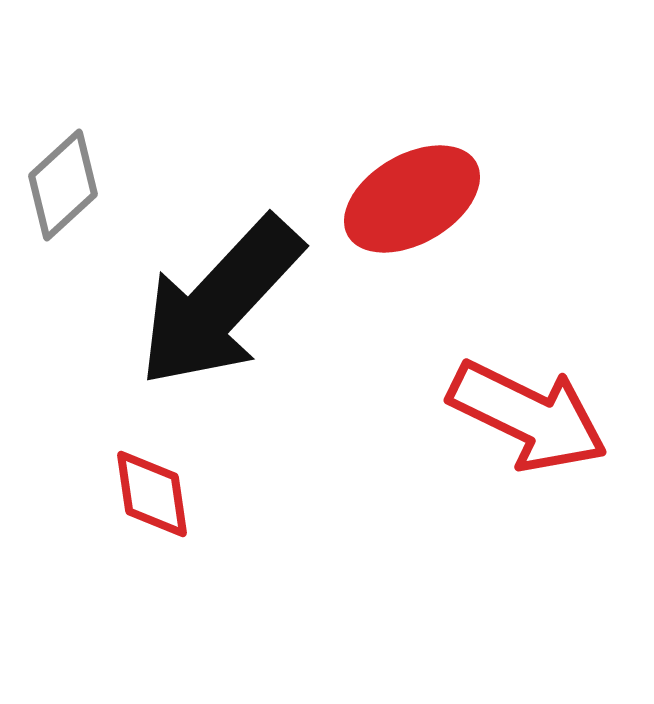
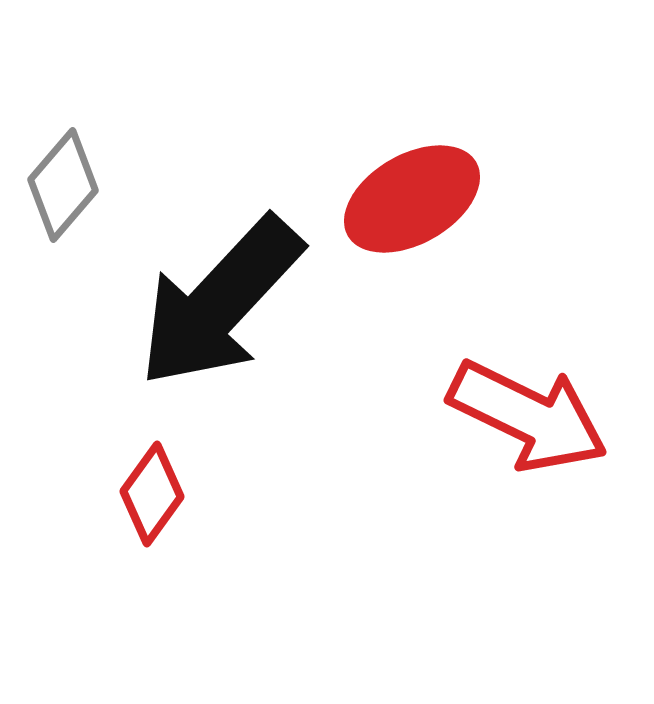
gray diamond: rotated 7 degrees counterclockwise
red diamond: rotated 44 degrees clockwise
